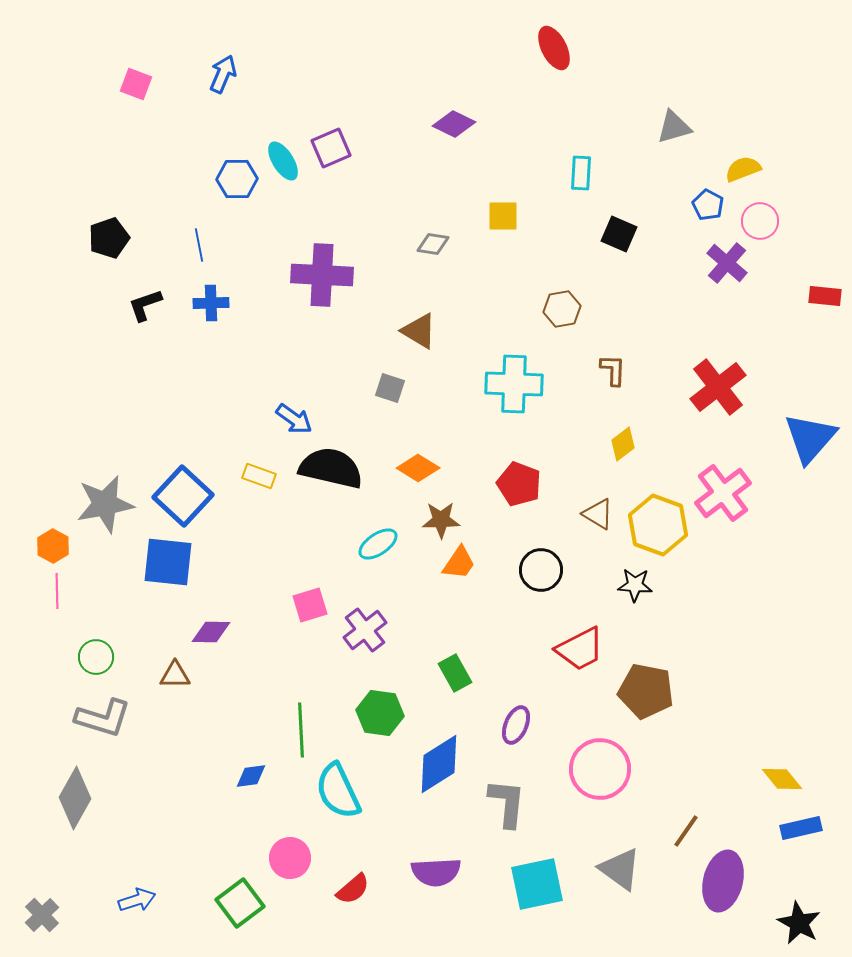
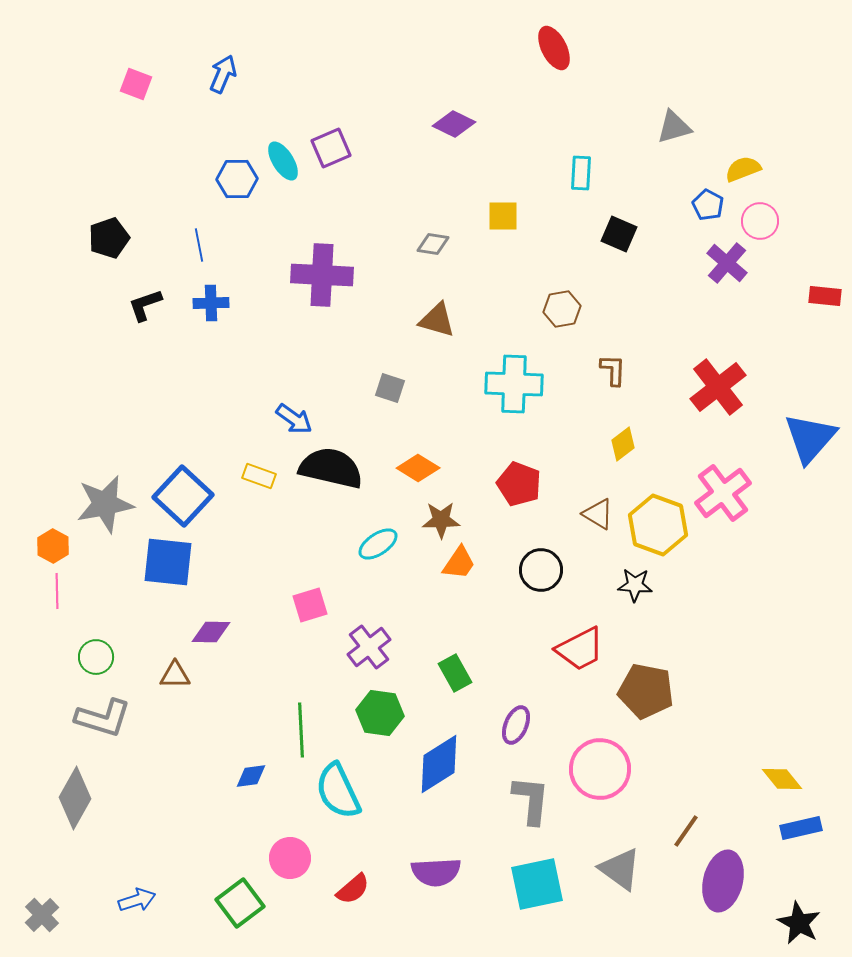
brown triangle at (419, 331): moved 18 px right, 11 px up; rotated 15 degrees counterclockwise
purple cross at (365, 630): moved 4 px right, 17 px down
gray L-shape at (507, 803): moved 24 px right, 3 px up
